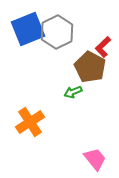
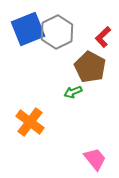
red L-shape: moved 10 px up
orange cross: rotated 20 degrees counterclockwise
